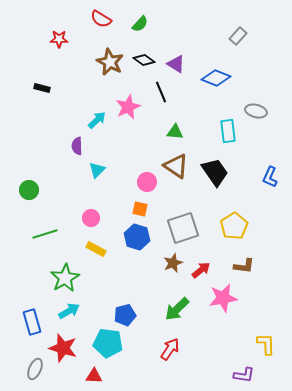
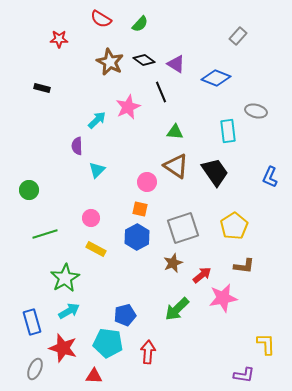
blue hexagon at (137, 237): rotated 15 degrees clockwise
red arrow at (201, 270): moved 1 px right, 5 px down
red arrow at (170, 349): moved 22 px left, 3 px down; rotated 30 degrees counterclockwise
